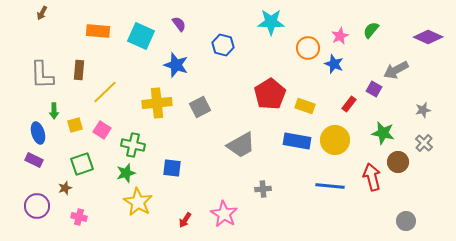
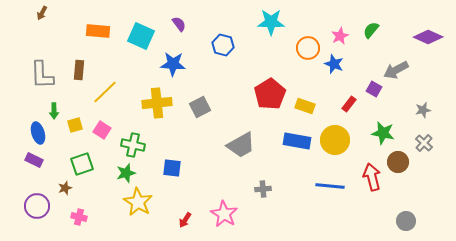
blue star at (176, 65): moved 3 px left, 1 px up; rotated 15 degrees counterclockwise
